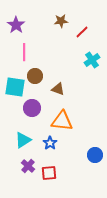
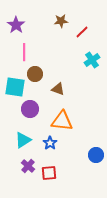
brown circle: moved 2 px up
purple circle: moved 2 px left, 1 px down
blue circle: moved 1 px right
